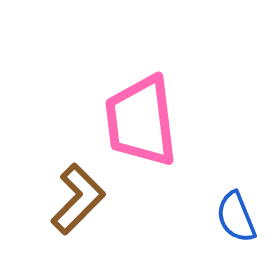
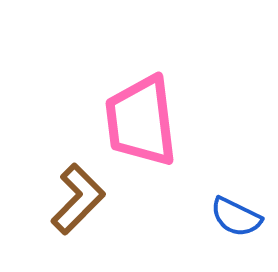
blue semicircle: rotated 42 degrees counterclockwise
